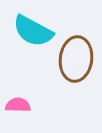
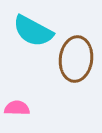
pink semicircle: moved 1 px left, 3 px down
